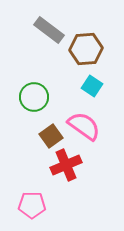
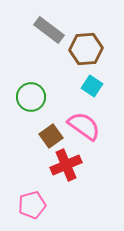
green circle: moved 3 px left
pink pentagon: rotated 16 degrees counterclockwise
